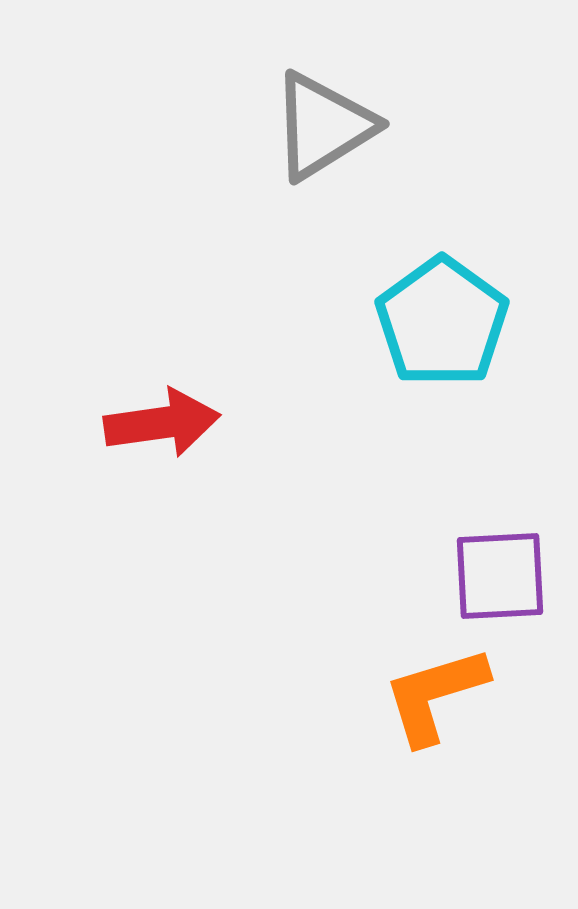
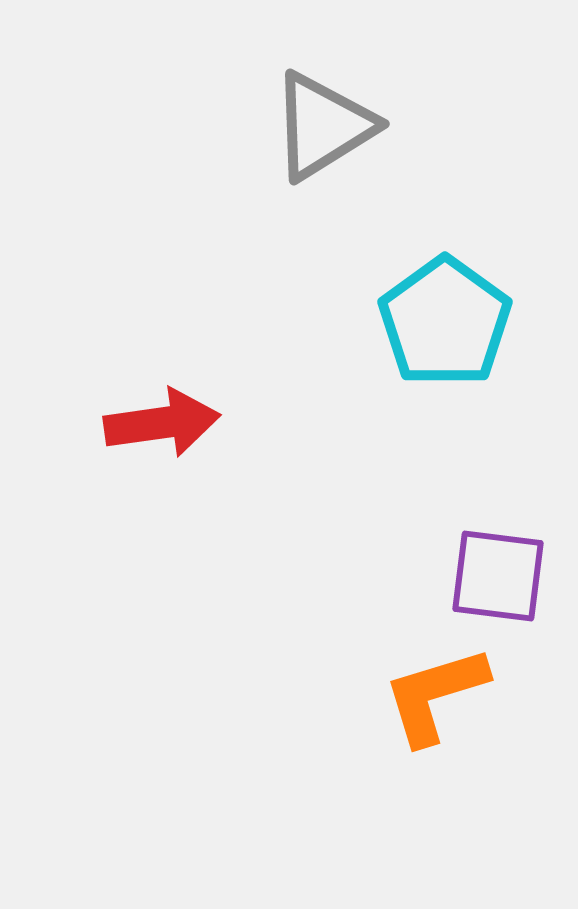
cyan pentagon: moved 3 px right
purple square: moved 2 px left; rotated 10 degrees clockwise
